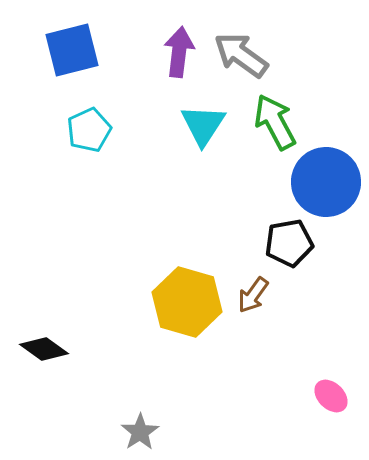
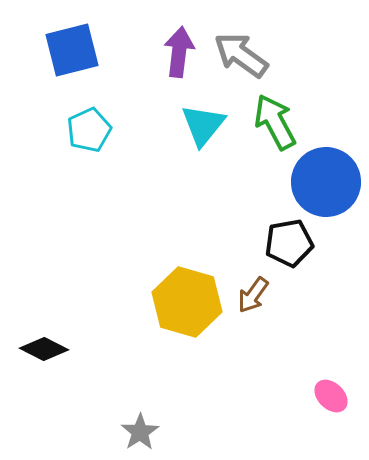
cyan triangle: rotated 6 degrees clockwise
black diamond: rotated 9 degrees counterclockwise
